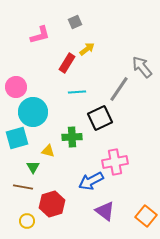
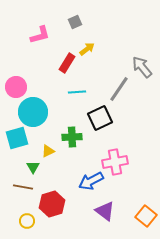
yellow triangle: rotated 40 degrees counterclockwise
